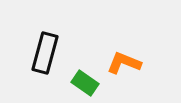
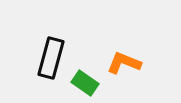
black rectangle: moved 6 px right, 5 px down
